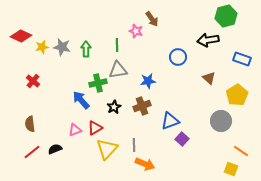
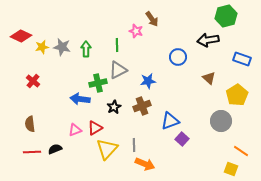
gray triangle: rotated 18 degrees counterclockwise
blue arrow: moved 1 px left, 1 px up; rotated 42 degrees counterclockwise
red line: rotated 36 degrees clockwise
